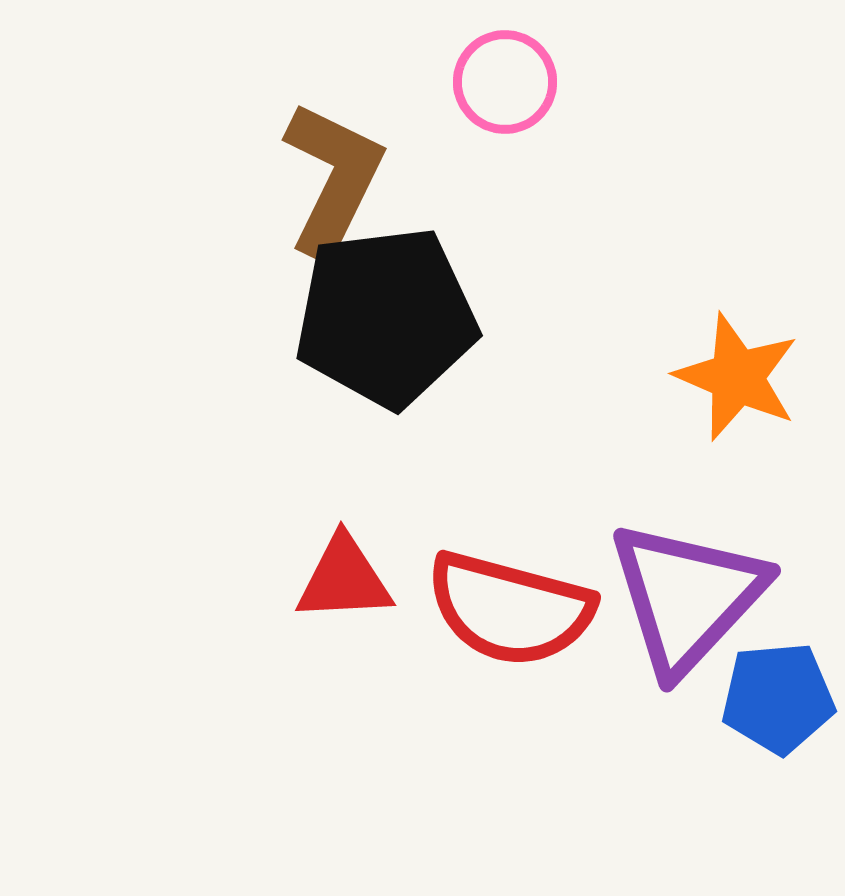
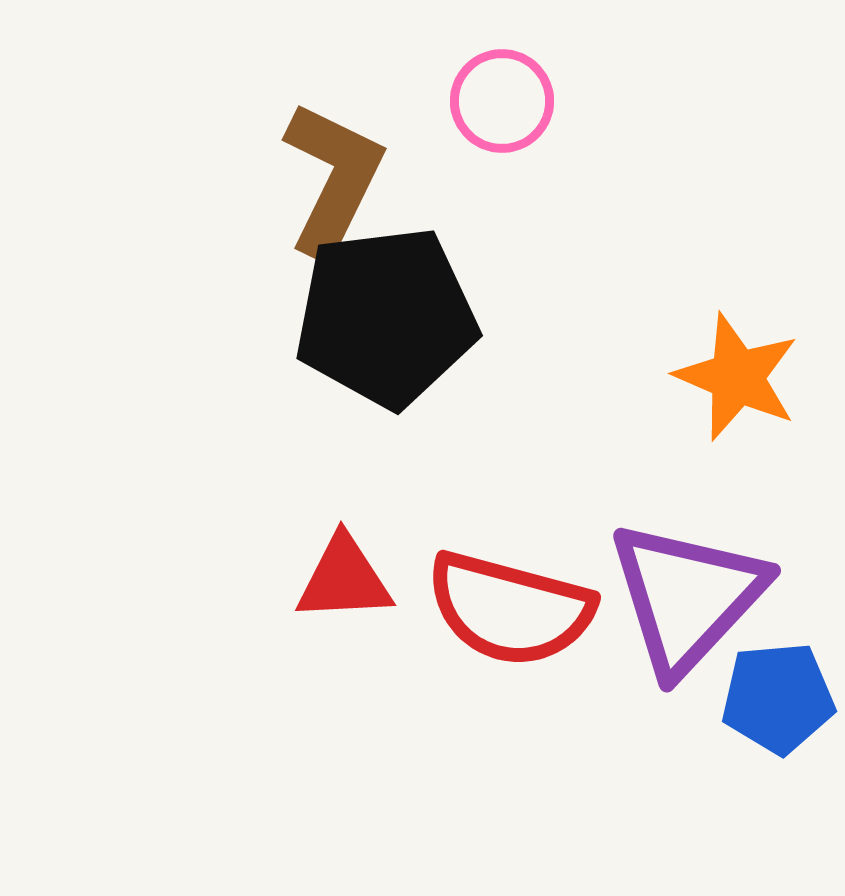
pink circle: moved 3 px left, 19 px down
